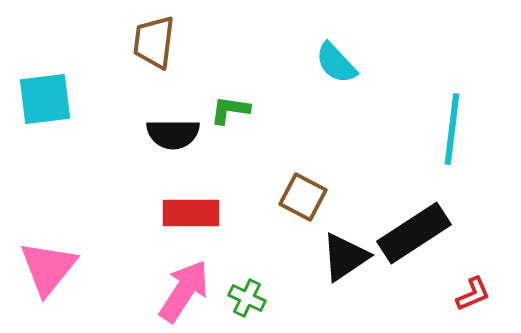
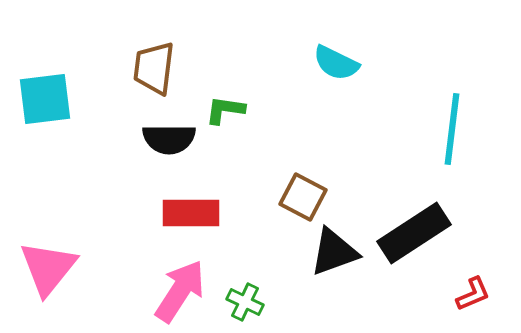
brown trapezoid: moved 26 px down
cyan semicircle: rotated 21 degrees counterclockwise
green L-shape: moved 5 px left
black semicircle: moved 4 px left, 5 px down
black triangle: moved 11 px left, 5 px up; rotated 14 degrees clockwise
pink arrow: moved 4 px left
green cross: moved 2 px left, 4 px down
